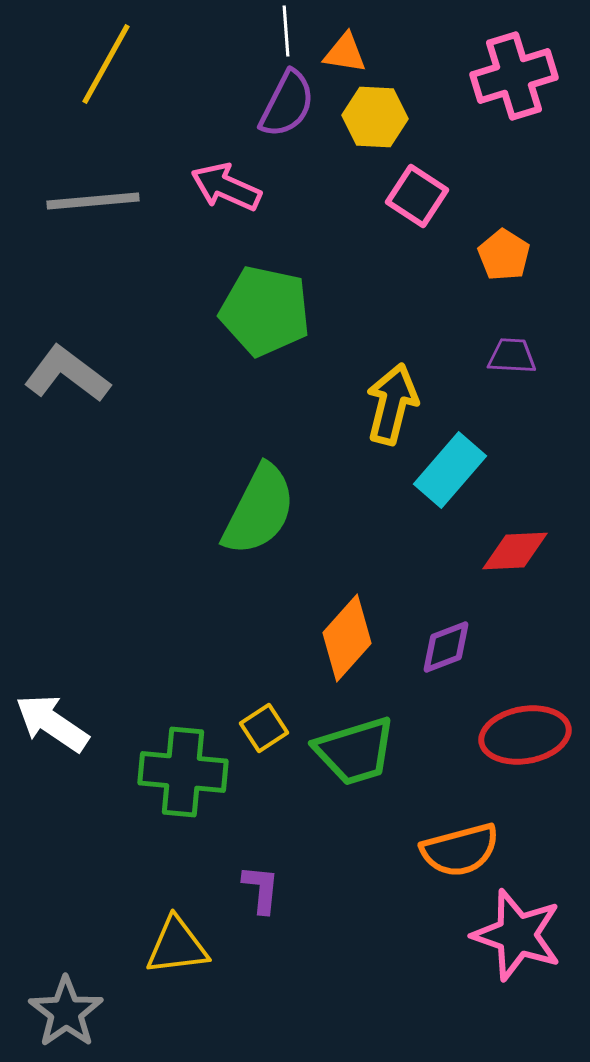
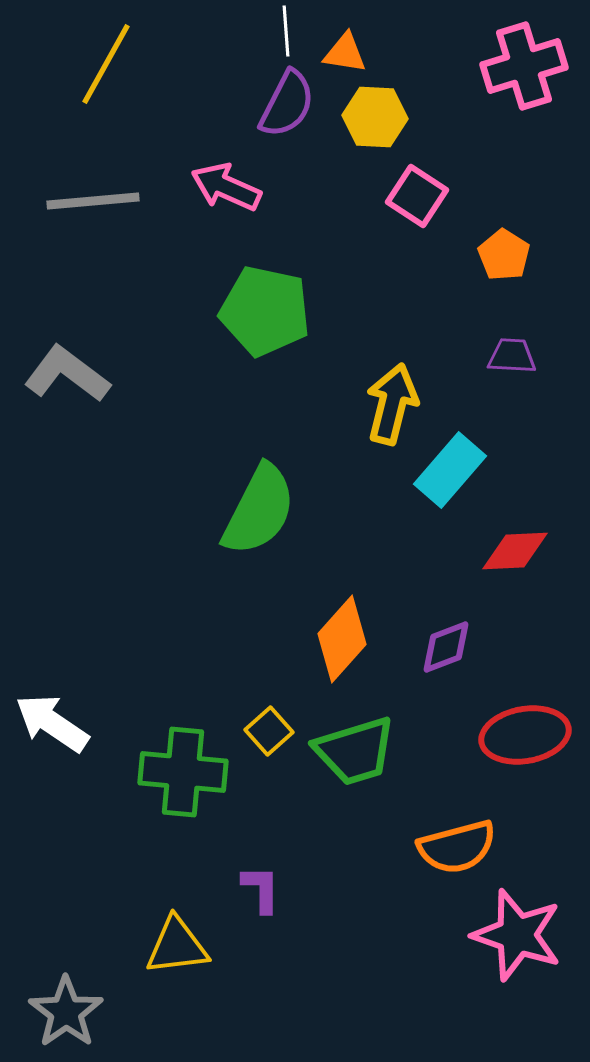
pink cross: moved 10 px right, 10 px up
orange diamond: moved 5 px left, 1 px down
yellow square: moved 5 px right, 3 px down; rotated 9 degrees counterclockwise
orange semicircle: moved 3 px left, 3 px up
purple L-shape: rotated 6 degrees counterclockwise
